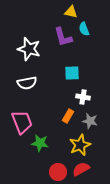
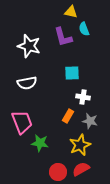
white star: moved 3 px up
